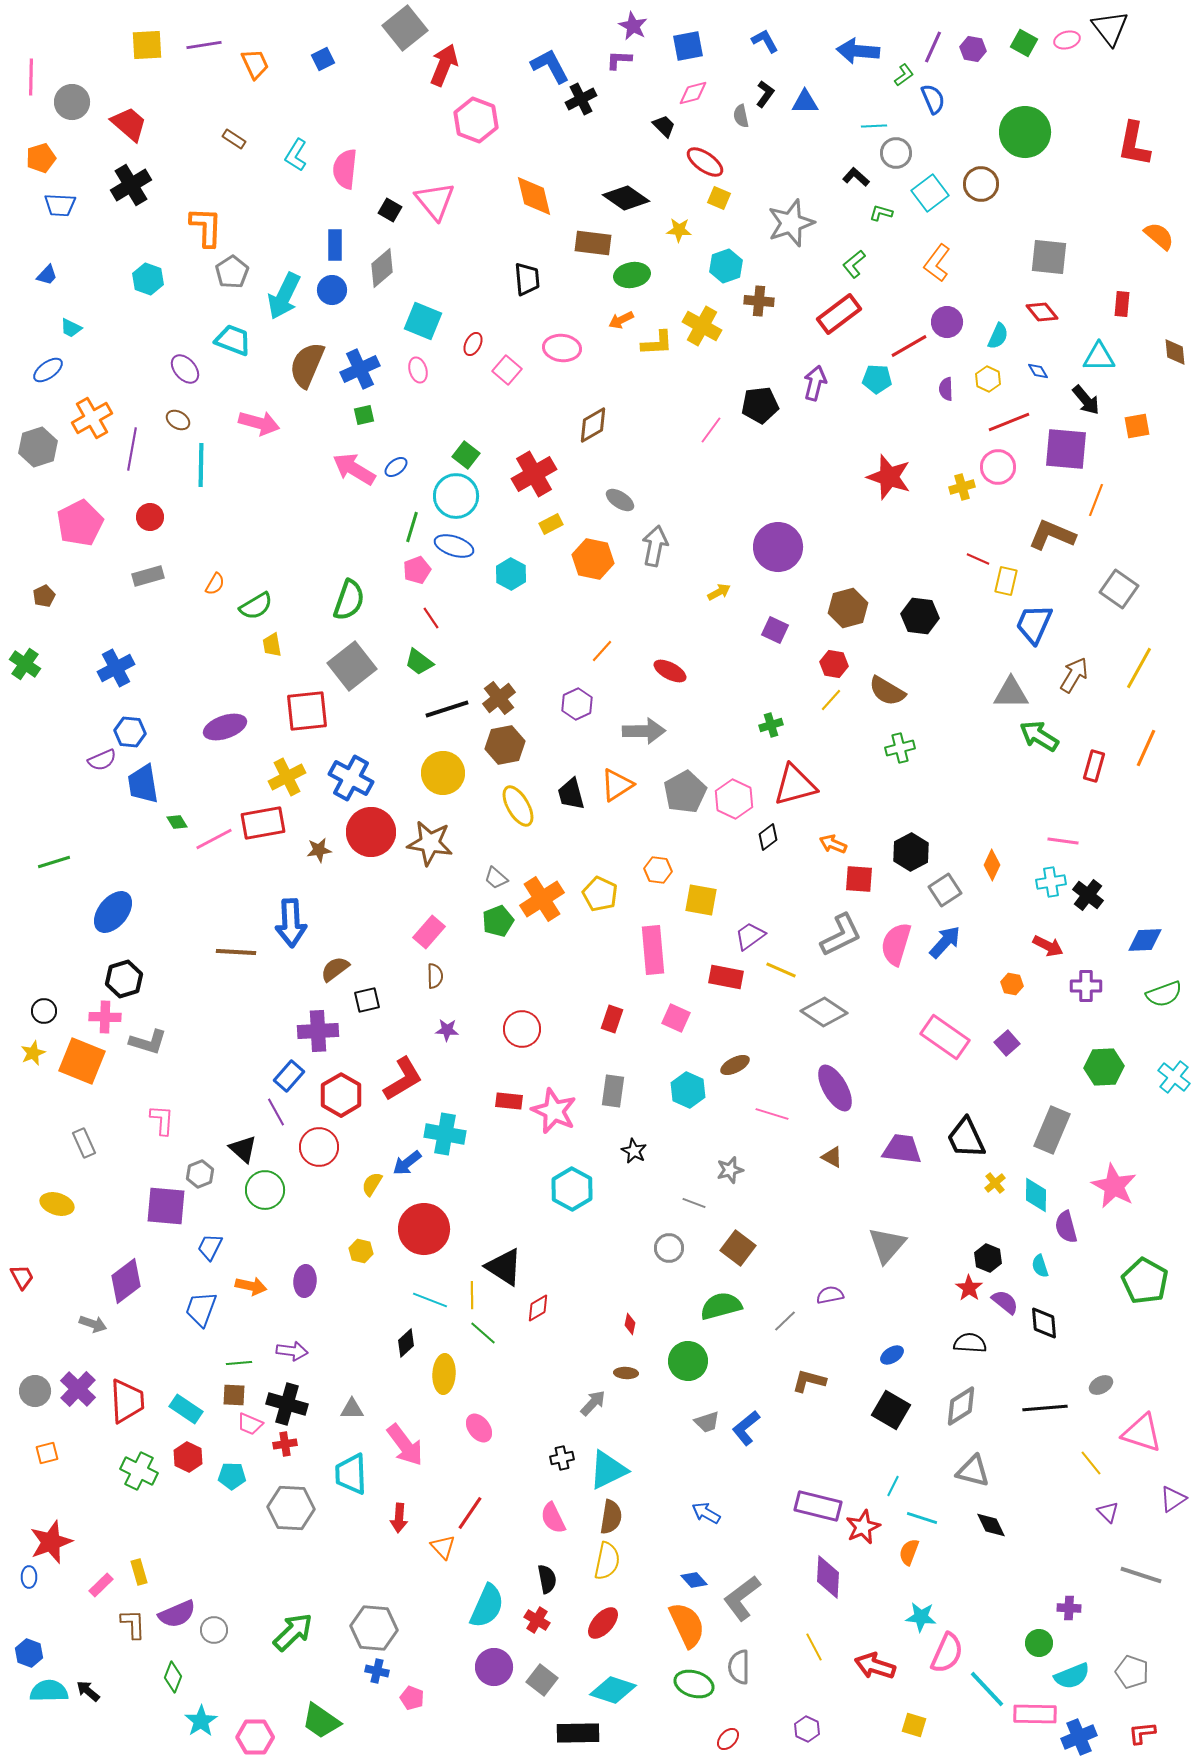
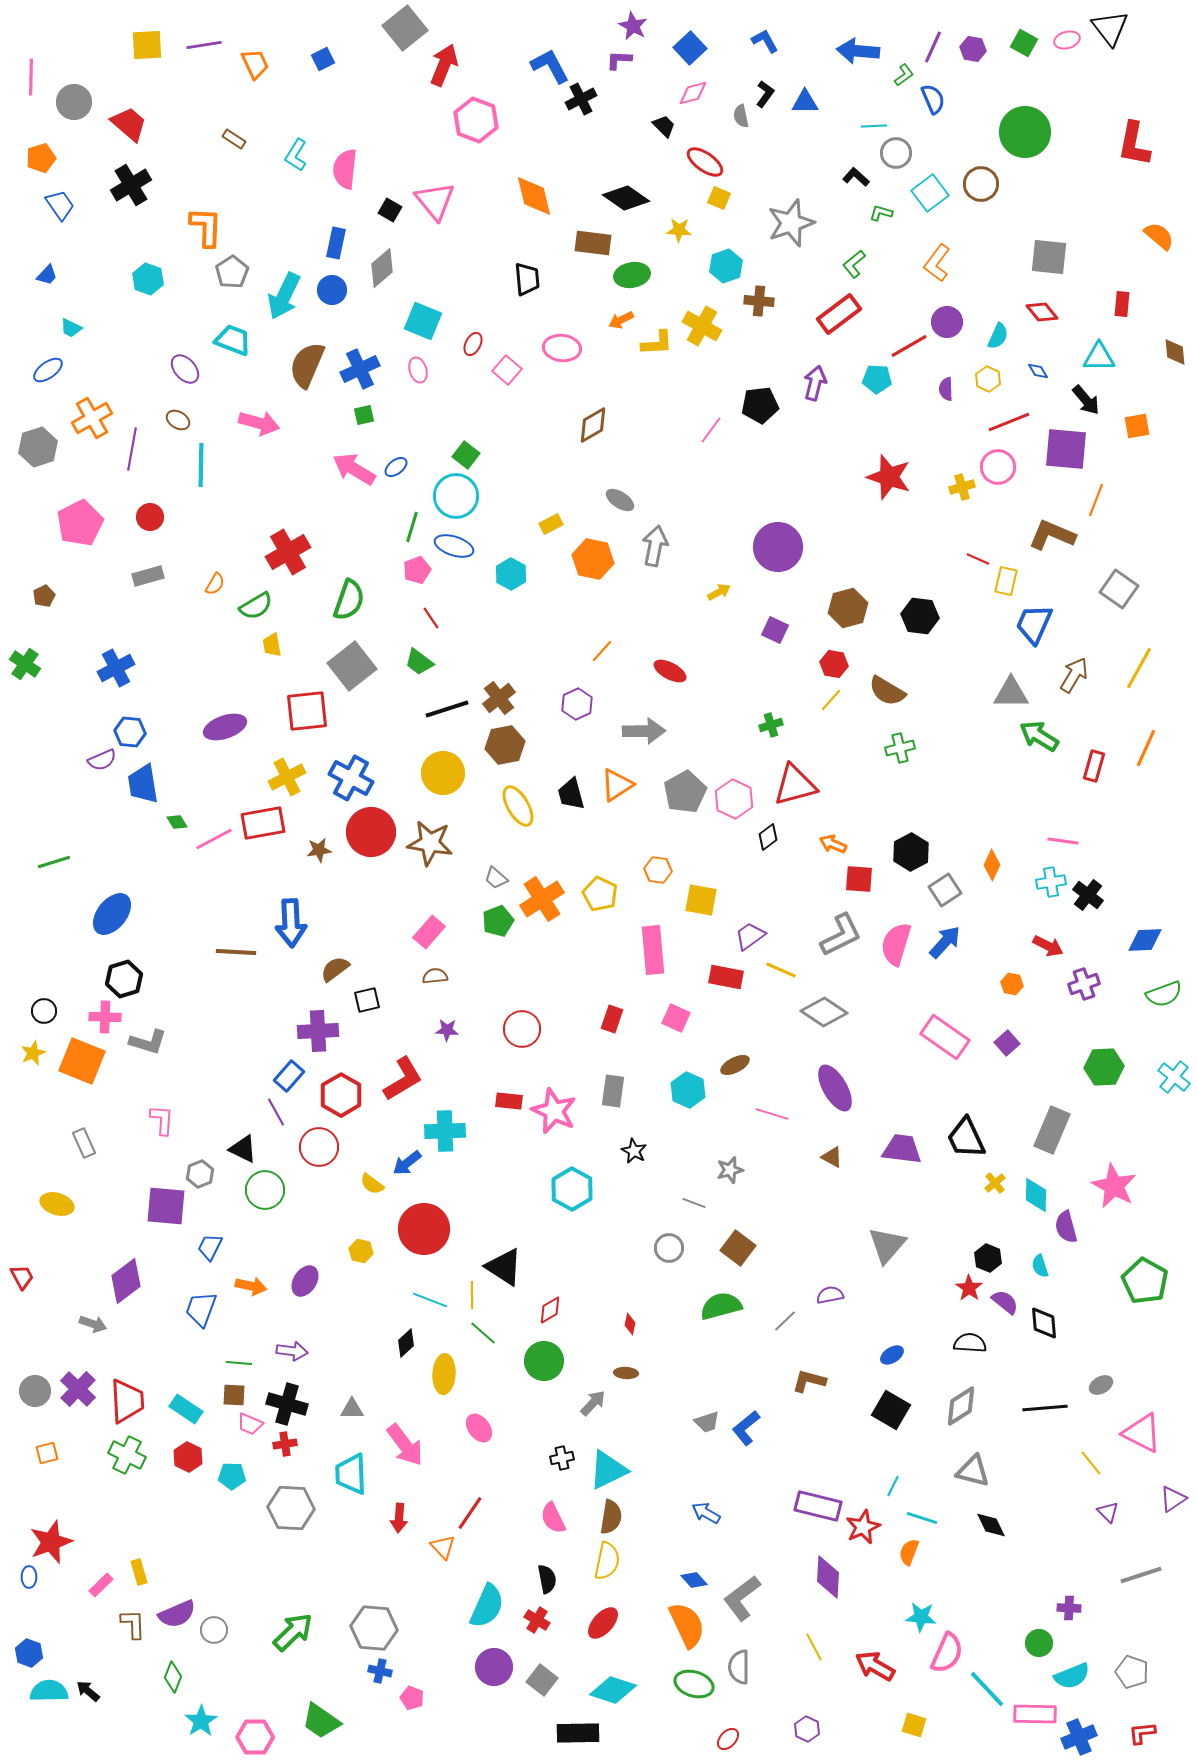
blue square at (688, 46): moved 2 px right, 2 px down; rotated 32 degrees counterclockwise
gray circle at (72, 102): moved 2 px right
blue trapezoid at (60, 205): rotated 128 degrees counterclockwise
blue rectangle at (335, 245): moved 1 px right, 2 px up; rotated 12 degrees clockwise
red cross at (534, 474): moved 246 px left, 78 px down
blue ellipse at (113, 912): moved 1 px left, 2 px down
brown semicircle at (435, 976): rotated 95 degrees counterclockwise
purple cross at (1086, 986): moved 2 px left, 2 px up; rotated 20 degrees counterclockwise
cyan cross at (445, 1134): moved 3 px up; rotated 12 degrees counterclockwise
black triangle at (243, 1149): rotated 16 degrees counterclockwise
yellow semicircle at (372, 1184): rotated 85 degrees counterclockwise
purple ellipse at (305, 1281): rotated 28 degrees clockwise
red diamond at (538, 1308): moved 12 px right, 2 px down
green circle at (688, 1361): moved 144 px left
green line at (239, 1363): rotated 10 degrees clockwise
pink triangle at (1142, 1433): rotated 9 degrees clockwise
green cross at (139, 1471): moved 12 px left, 16 px up
gray line at (1141, 1575): rotated 36 degrees counterclockwise
red arrow at (875, 1666): rotated 12 degrees clockwise
blue cross at (377, 1671): moved 3 px right
